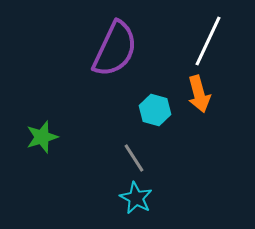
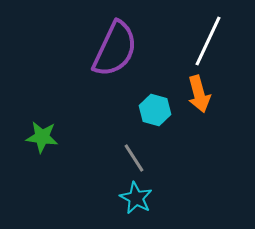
green star: rotated 24 degrees clockwise
